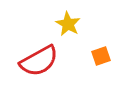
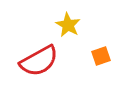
yellow star: moved 1 px down
